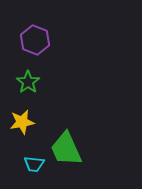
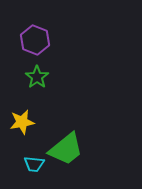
green star: moved 9 px right, 5 px up
green trapezoid: rotated 105 degrees counterclockwise
